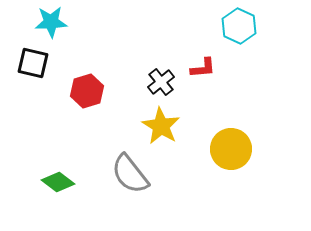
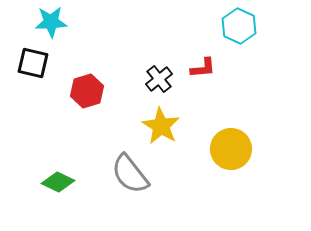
black cross: moved 2 px left, 3 px up
green diamond: rotated 12 degrees counterclockwise
